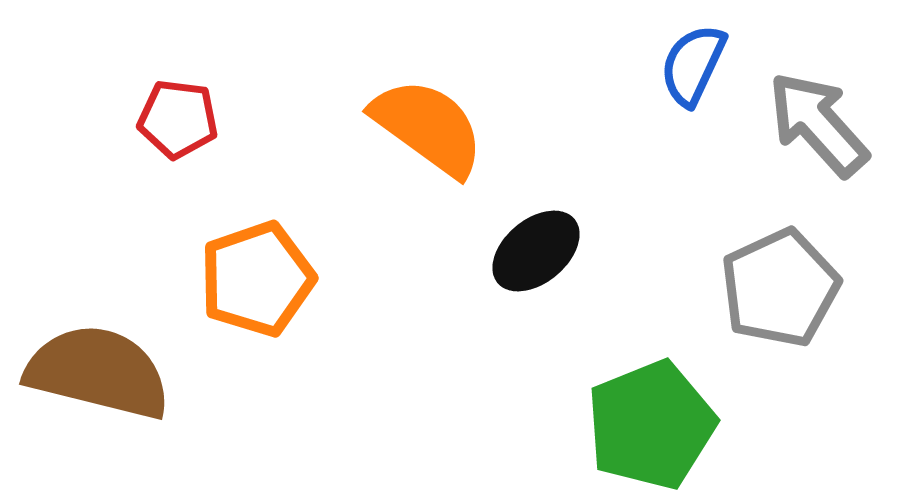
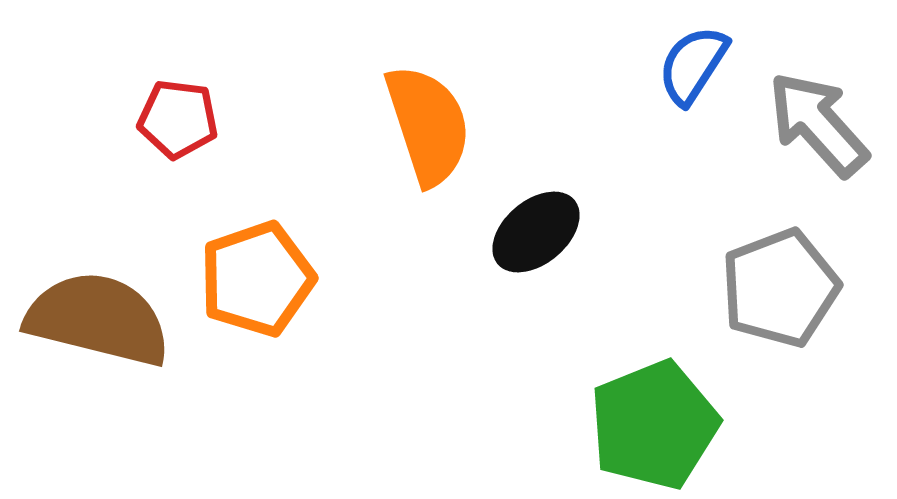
blue semicircle: rotated 8 degrees clockwise
orange semicircle: moved 2 px up; rotated 36 degrees clockwise
black ellipse: moved 19 px up
gray pentagon: rotated 4 degrees clockwise
brown semicircle: moved 53 px up
green pentagon: moved 3 px right
